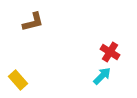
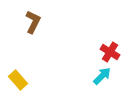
brown L-shape: rotated 50 degrees counterclockwise
